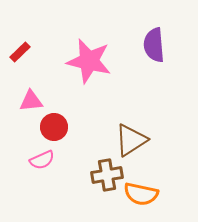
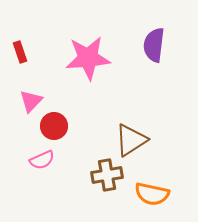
purple semicircle: rotated 12 degrees clockwise
red rectangle: rotated 65 degrees counterclockwise
pink star: moved 1 px left, 3 px up; rotated 18 degrees counterclockwise
pink triangle: rotated 40 degrees counterclockwise
red circle: moved 1 px up
orange semicircle: moved 11 px right
